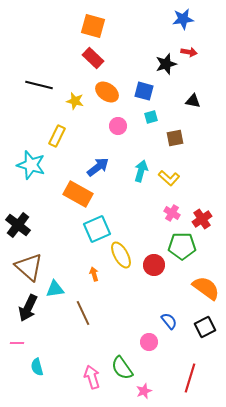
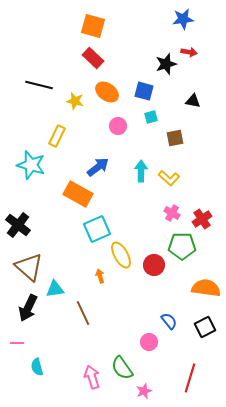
cyan arrow at (141, 171): rotated 15 degrees counterclockwise
orange arrow at (94, 274): moved 6 px right, 2 px down
orange semicircle at (206, 288): rotated 28 degrees counterclockwise
